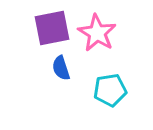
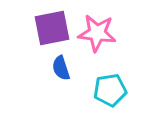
pink star: rotated 24 degrees counterclockwise
